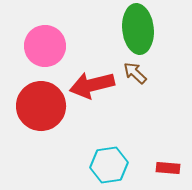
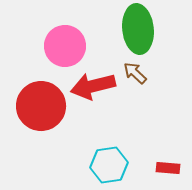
pink circle: moved 20 px right
red arrow: moved 1 px right, 1 px down
